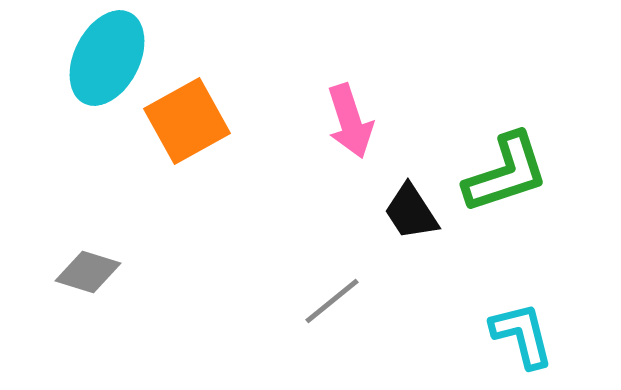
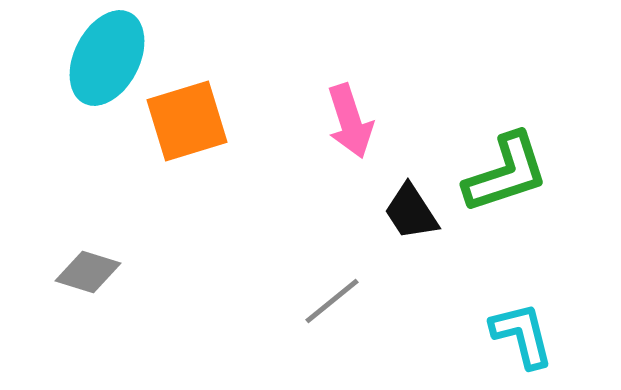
orange square: rotated 12 degrees clockwise
